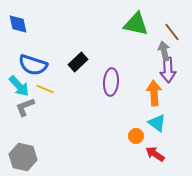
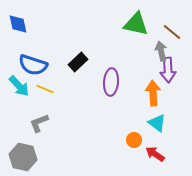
brown line: rotated 12 degrees counterclockwise
gray arrow: moved 3 px left
orange arrow: moved 1 px left
gray L-shape: moved 14 px right, 16 px down
orange circle: moved 2 px left, 4 px down
